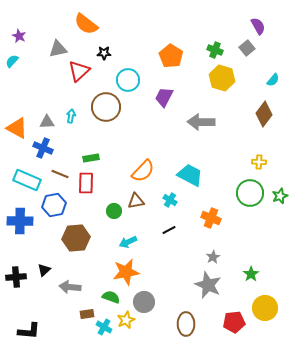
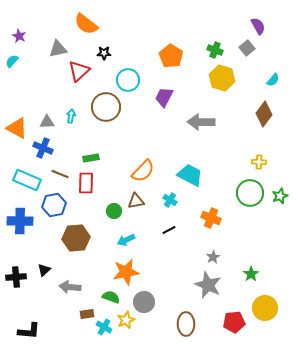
cyan arrow at (128, 242): moved 2 px left, 2 px up
